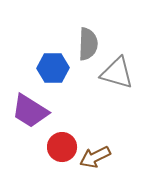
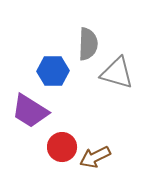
blue hexagon: moved 3 px down
